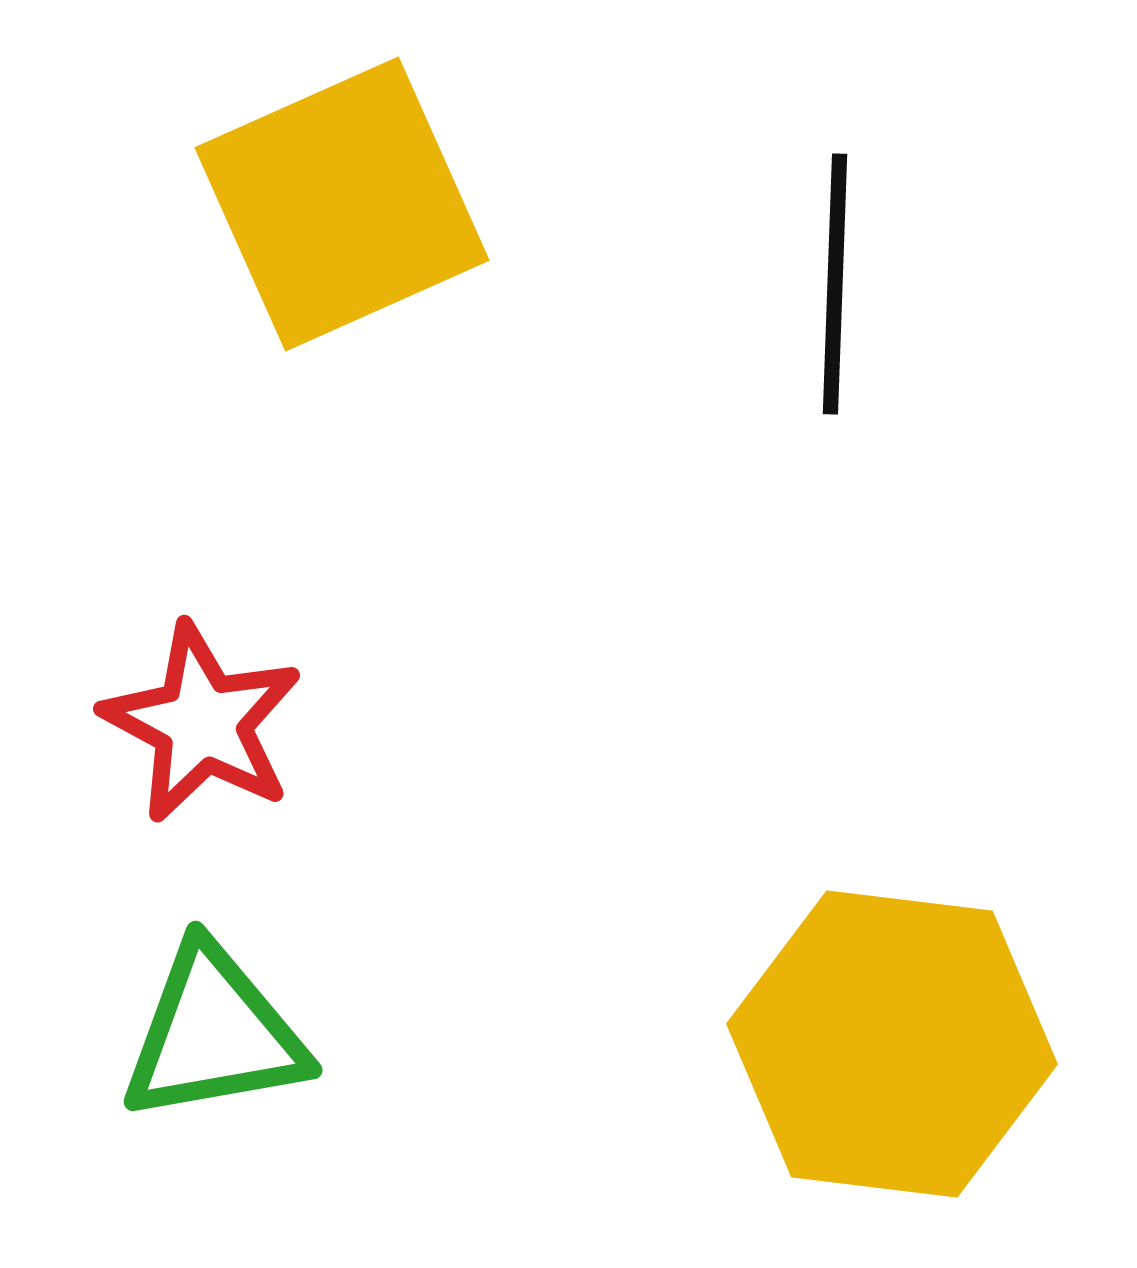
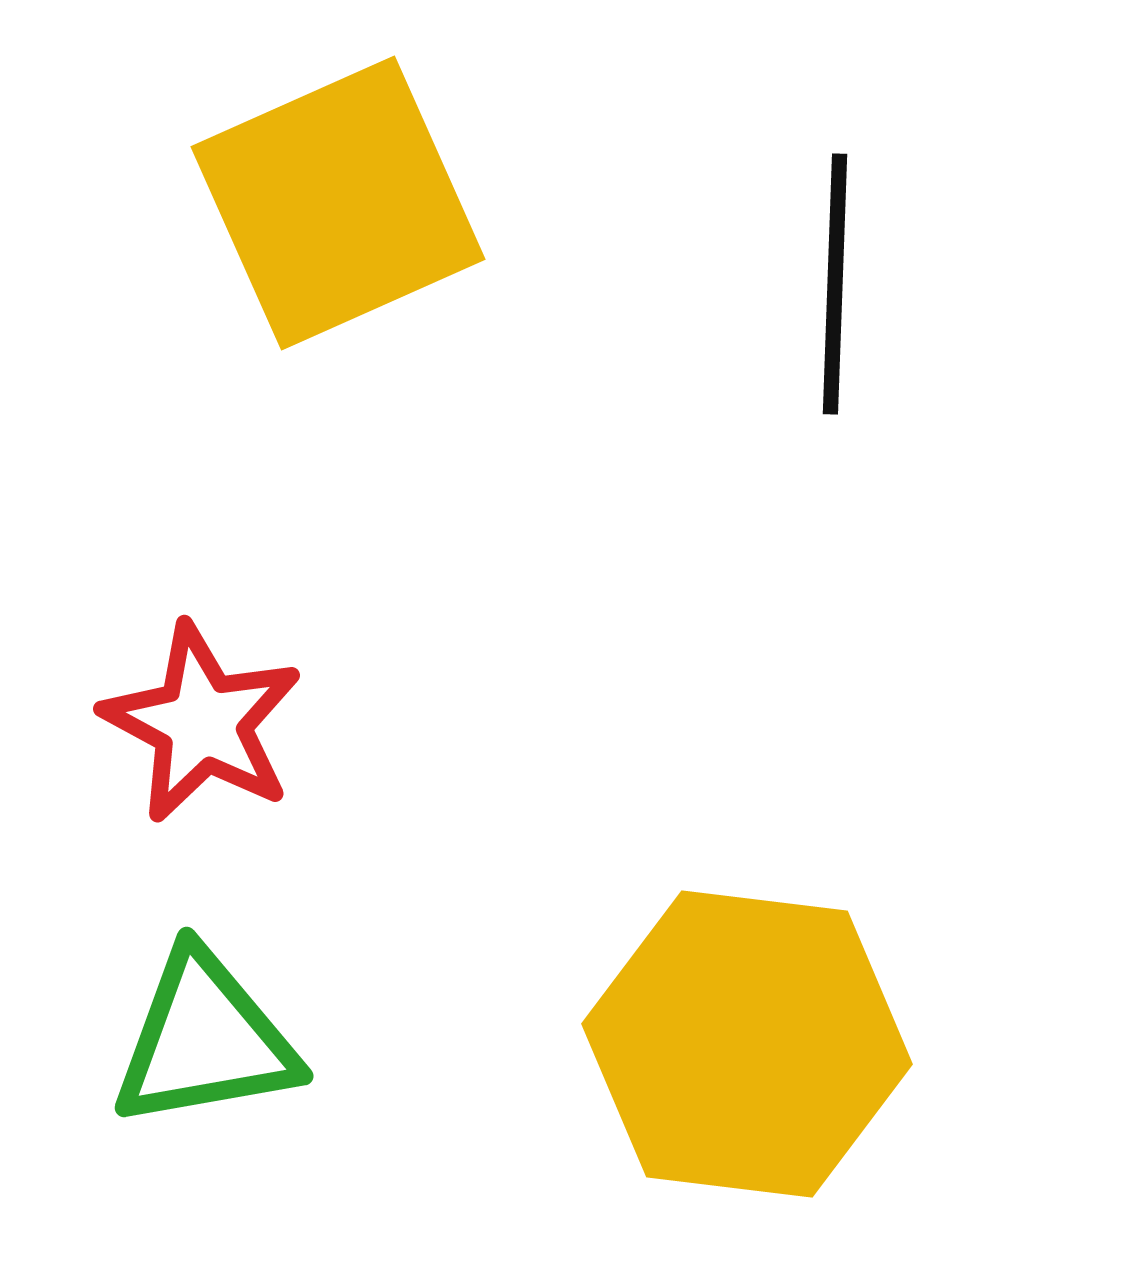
yellow square: moved 4 px left, 1 px up
green triangle: moved 9 px left, 6 px down
yellow hexagon: moved 145 px left
